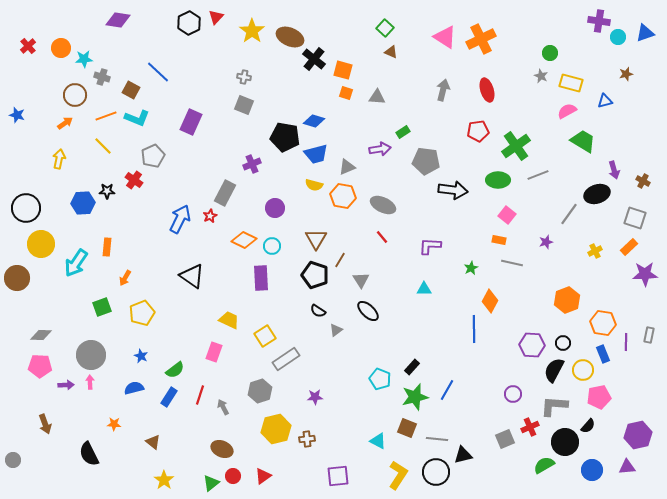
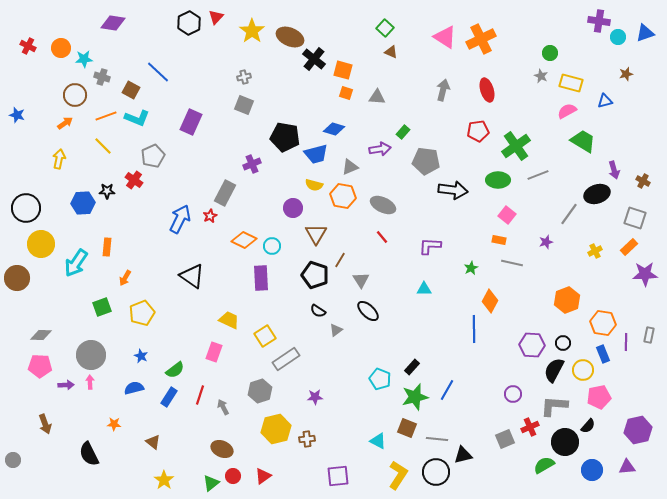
purple diamond at (118, 20): moved 5 px left, 3 px down
red cross at (28, 46): rotated 21 degrees counterclockwise
gray cross at (244, 77): rotated 24 degrees counterclockwise
blue diamond at (314, 121): moved 20 px right, 8 px down
green rectangle at (403, 132): rotated 16 degrees counterclockwise
gray triangle at (347, 167): moved 3 px right
purple circle at (275, 208): moved 18 px right
brown triangle at (316, 239): moved 5 px up
purple hexagon at (638, 435): moved 5 px up
